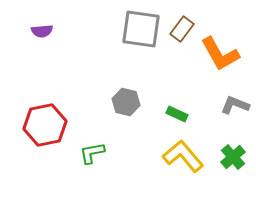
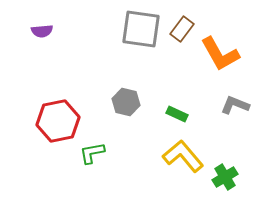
red hexagon: moved 13 px right, 4 px up
green cross: moved 8 px left, 20 px down; rotated 10 degrees clockwise
